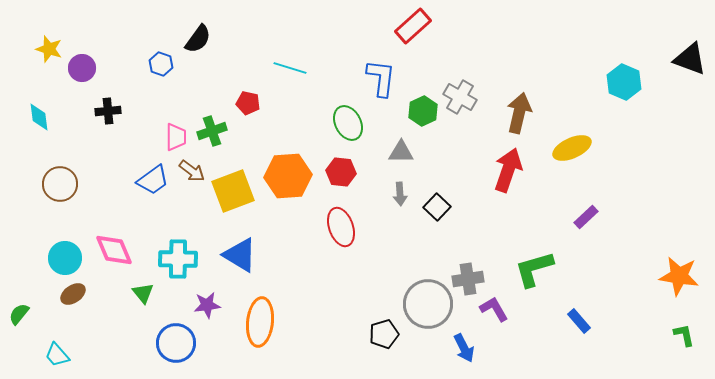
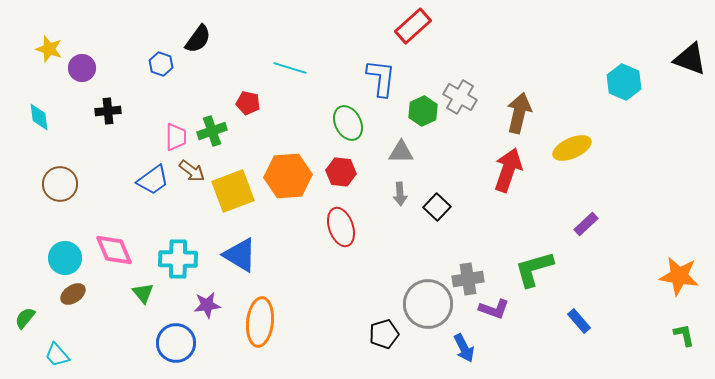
purple rectangle at (586, 217): moved 7 px down
purple L-shape at (494, 309): rotated 140 degrees clockwise
green semicircle at (19, 314): moved 6 px right, 4 px down
